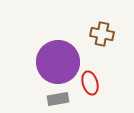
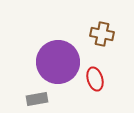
red ellipse: moved 5 px right, 4 px up
gray rectangle: moved 21 px left
